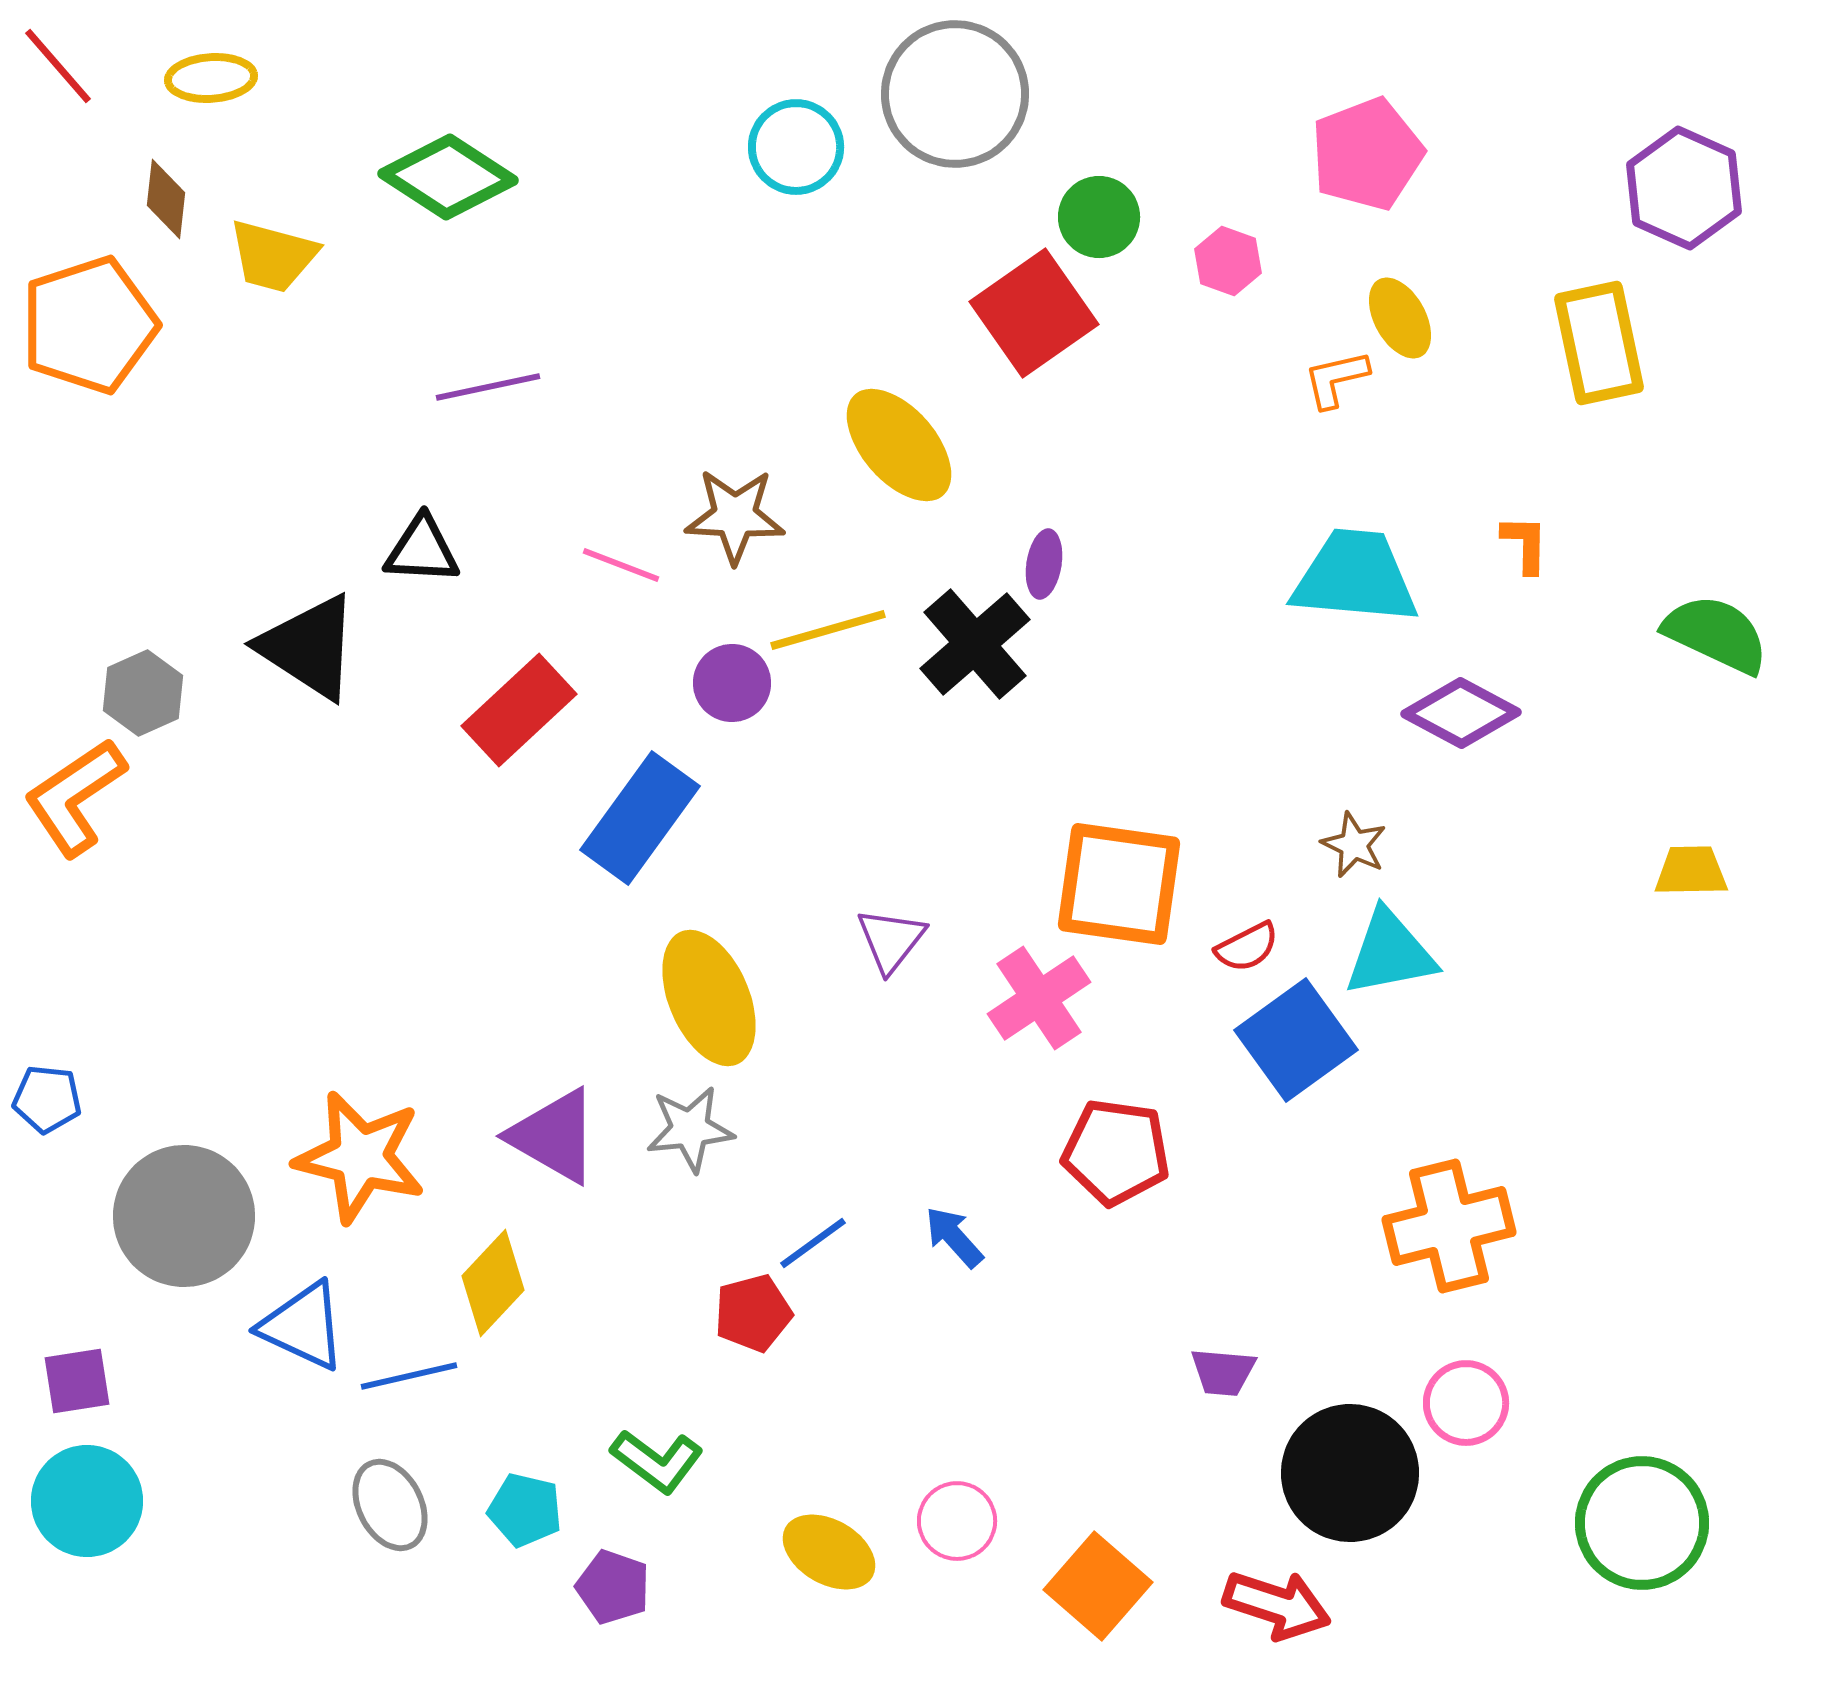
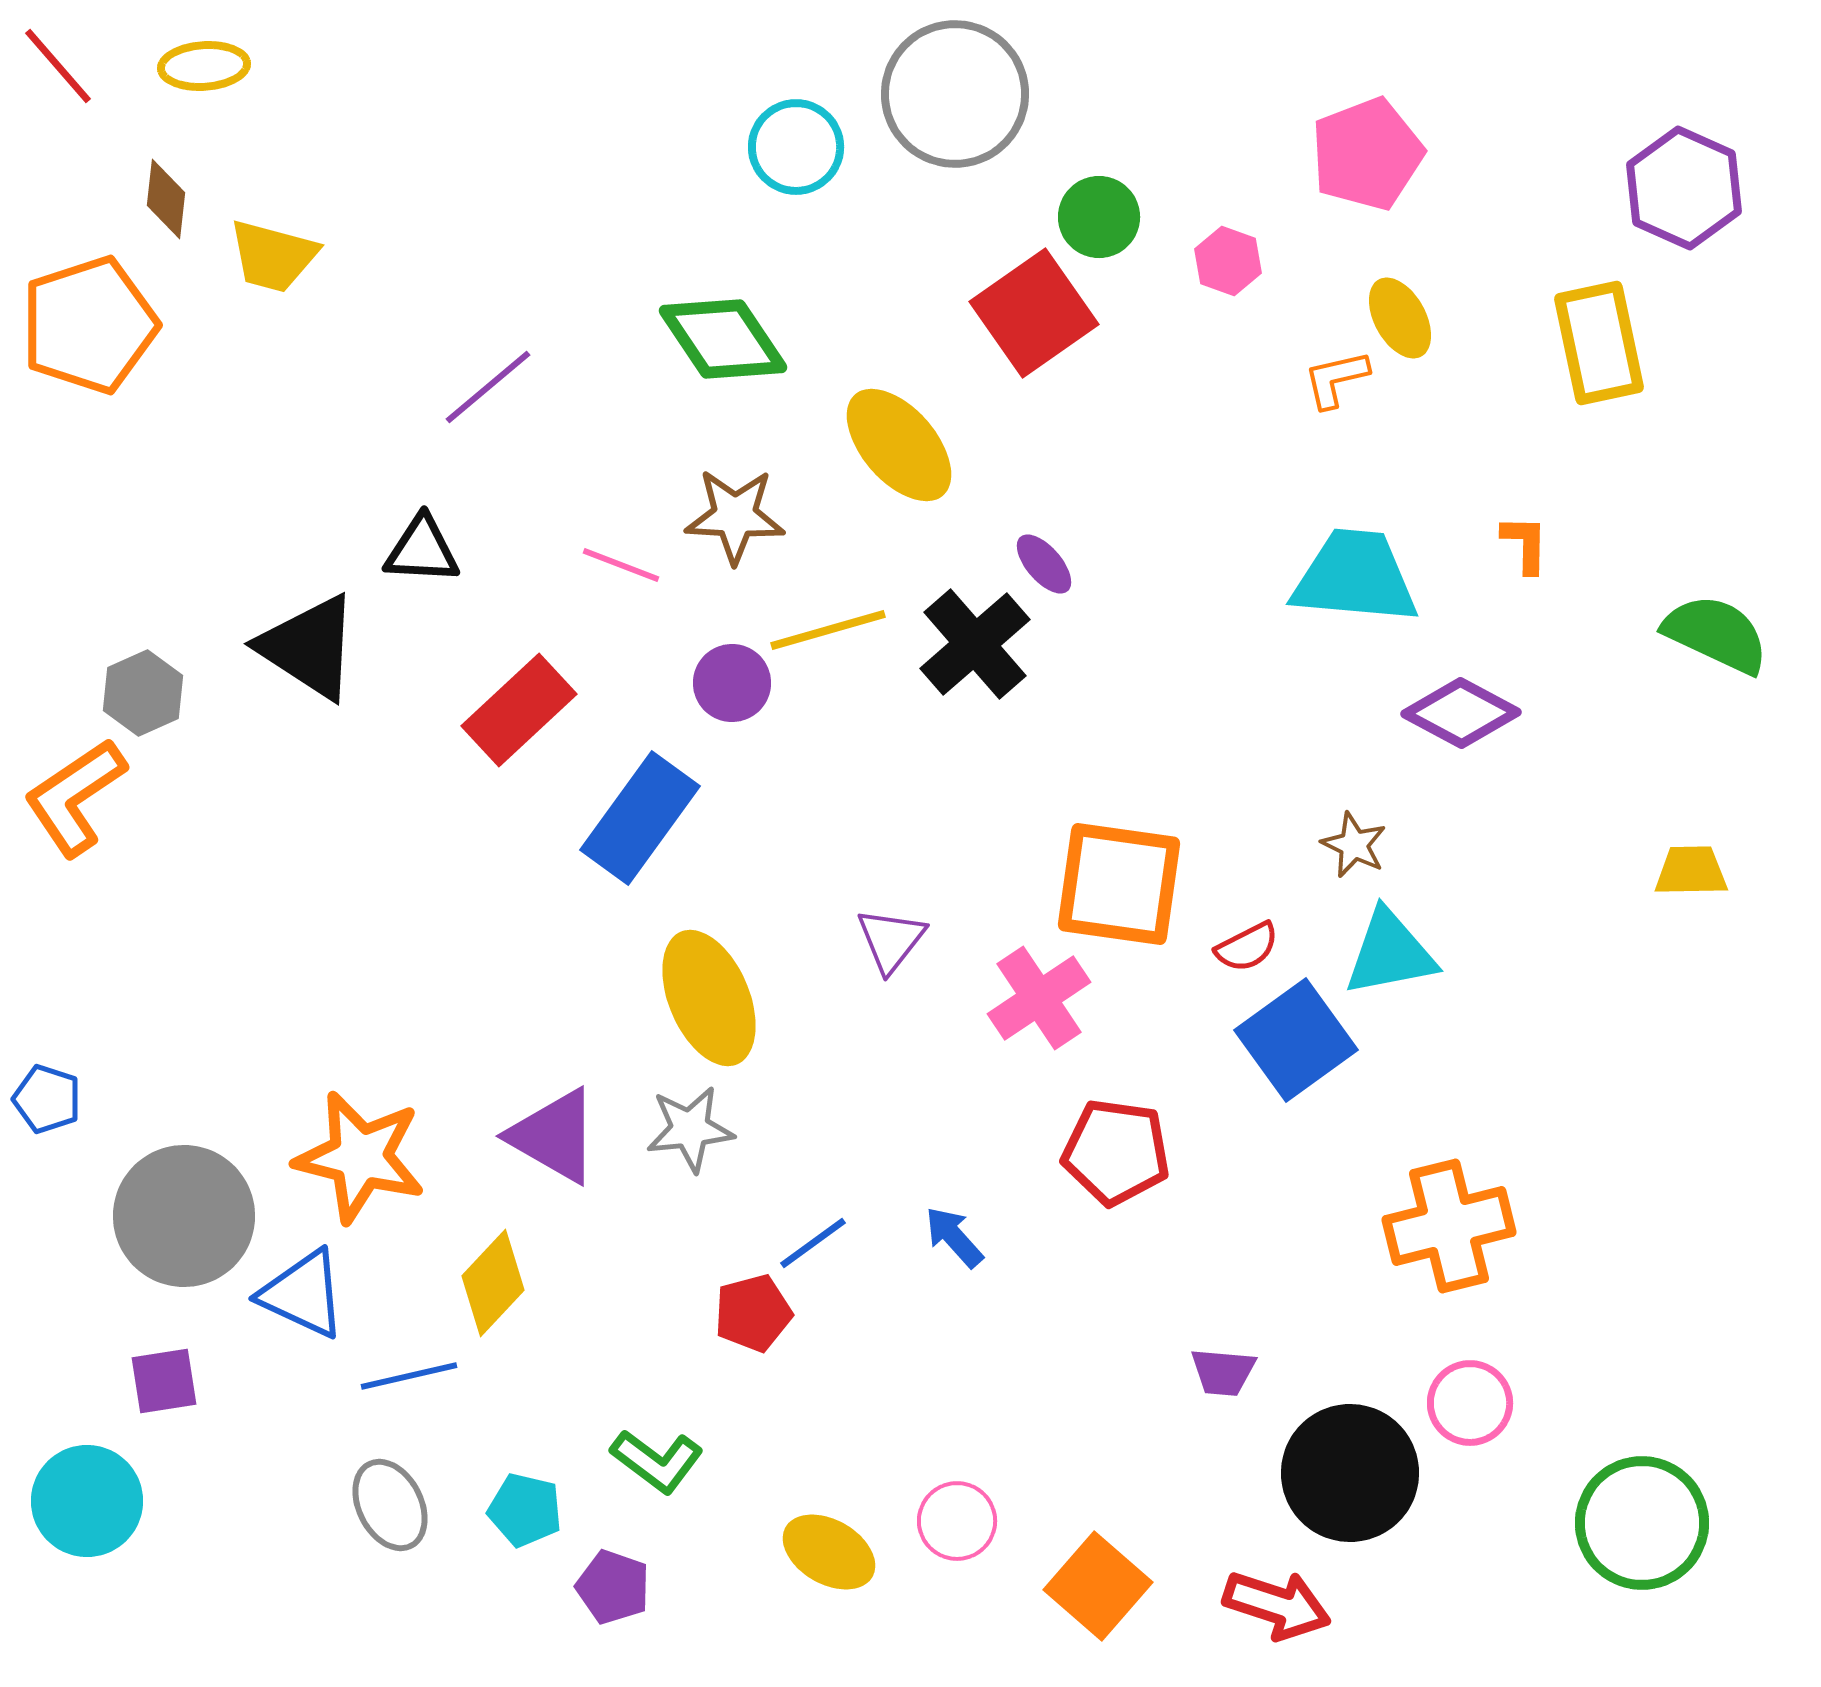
yellow ellipse at (211, 78): moved 7 px left, 12 px up
green diamond at (448, 177): moved 275 px right, 162 px down; rotated 23 degrees clockwise
purple line at (488, 387): rotated 28 degrees counterclockwise
purple ellipse at (1044, 564): rotated 50 degrees counterclockwise
blue pentagon at (47, 1099): rotated 12 degrees clockwise
blue triangle at (303, 1326): moved 32 px up
purple square at (77, 1381): moved 87 px right
pink circle at (1466, 1403): moved 4 px right
